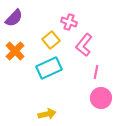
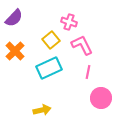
pink L-shape: moved 2 px left; rotated 115 degrees clockwise
pink line: moved 8 px left
yellow arrow: moved 5 px left, 4 px up
